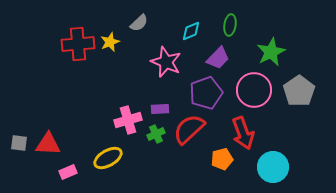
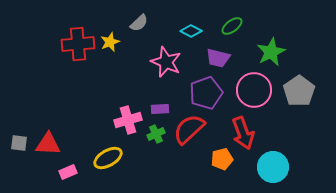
green ellipse: moved 2 px right, 1 px down; rotated 45 degrees clockwise
cyan diamond: rotated 50 degrees clockwise
purple trapezoid: rotated 60 degrees clockwise
